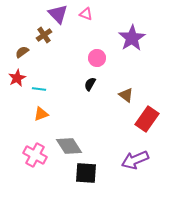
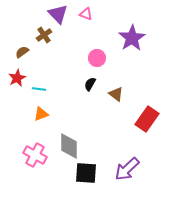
brown triangle: moved 10 px left, 1 px up
gray diamond: rotated 32 degrees clockwise
purple arrow: moved 8 px left, 9 px down; rotated 20 degrees counterclockwise
